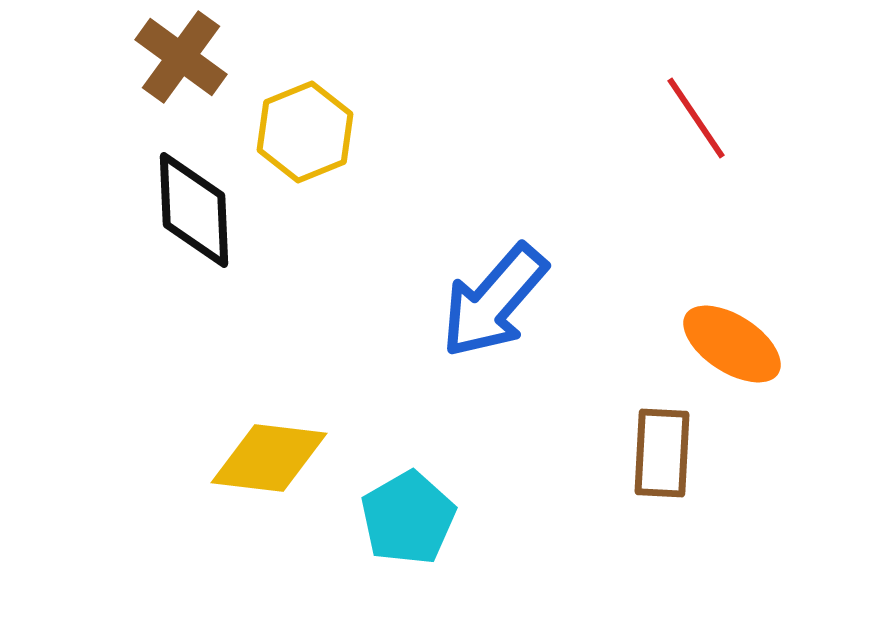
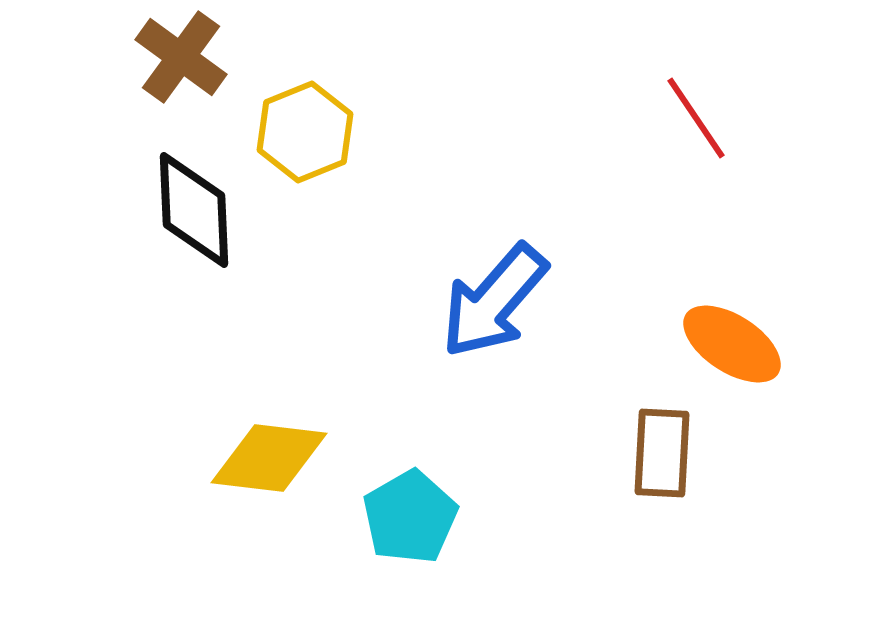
cyan pentagon: moved 2 px right, 1 px up
